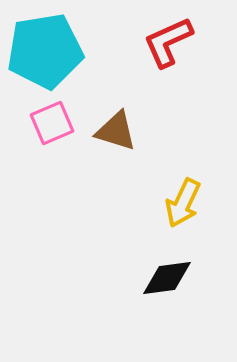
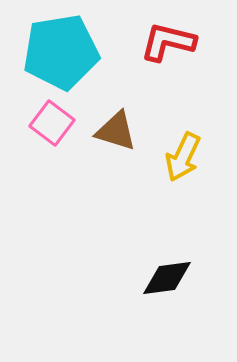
red L-shape: rotated 38 degrees clockwise
cyan pentagon: moved 16 px right, 1 px down
pink square: rotated 30 degrees counterclockwise
yellow arrow: moved 46 px up
